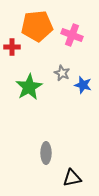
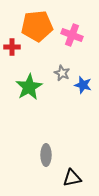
gray ellipse: moved 2 px down
